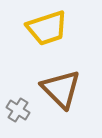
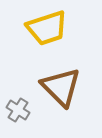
brown triangle: moved 2 px up
